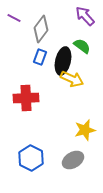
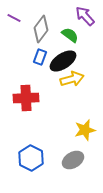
green semicircle: moved 12 px left, 11 px up
black ellipse: rotated 44 degrees clockwise
yellow arrow: rotated 40 degrees counterclockwise
